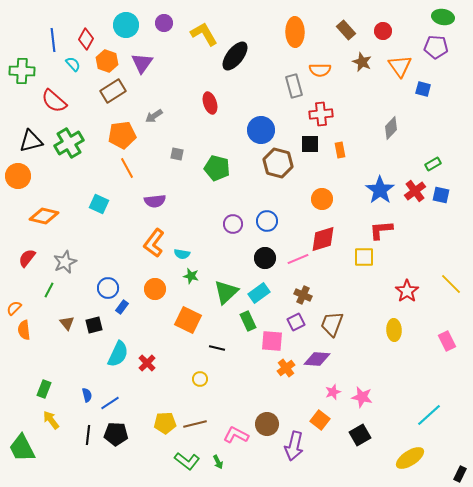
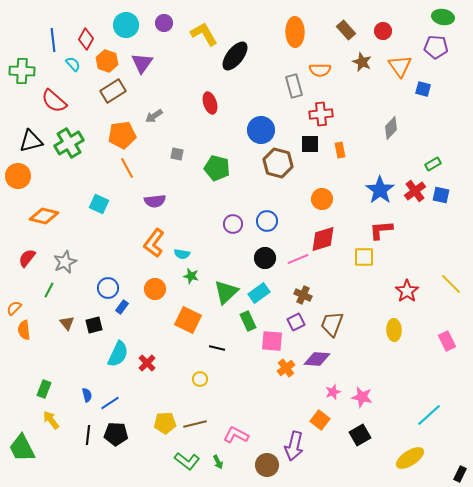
brown circle at (267, 424): moved 41 px down
